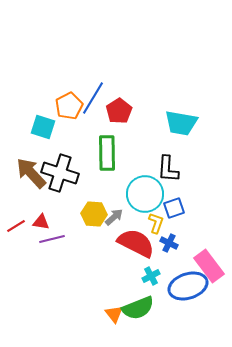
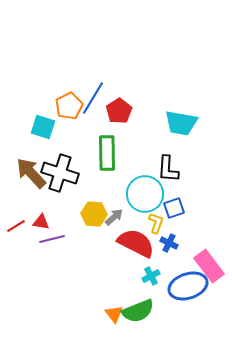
green semicircle: moved 3 px down
